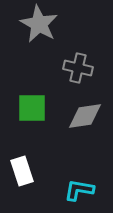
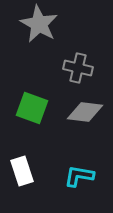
green square: rotated 20 degrees clockwise
gray diamond: moved 4 px up; rotated 15 degrees clockwise
cyan L-shape: moved 14 px up
